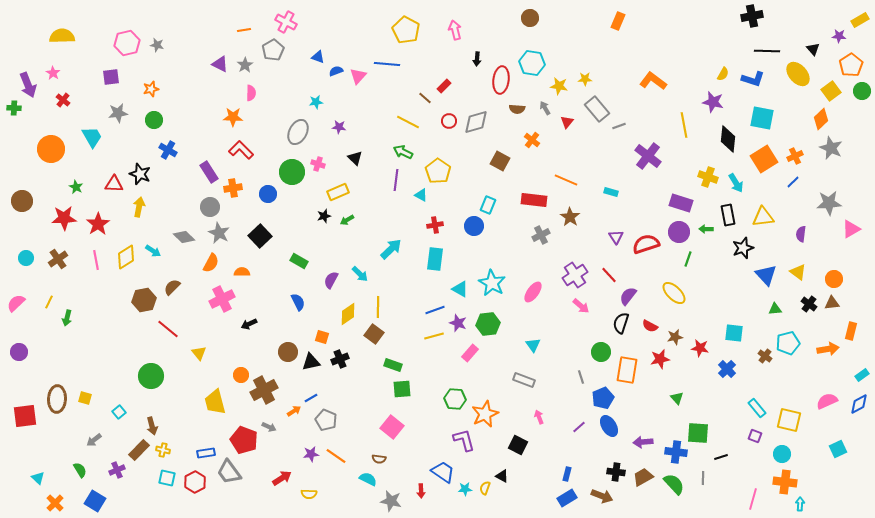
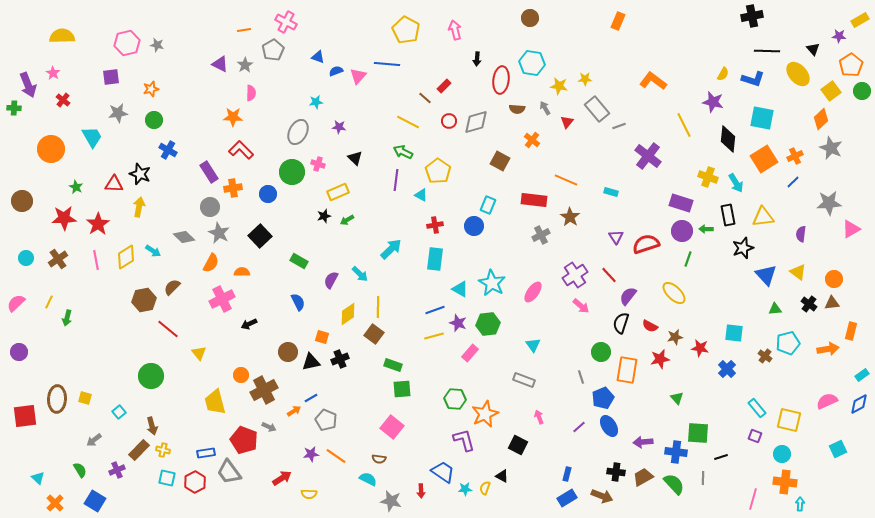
yellow line at (684, 125): rotated 15 degrees counterclockwise
purple circle at (679, 232): moved 3 px right, 1 px up
